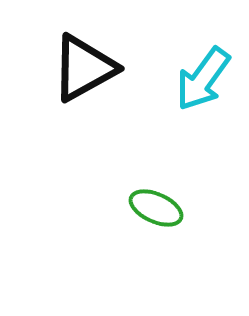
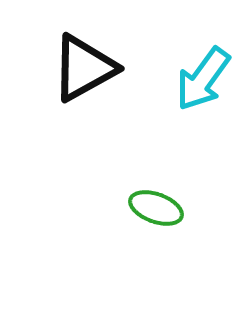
green ellipse: rotated 4 degrees counterclockwise
